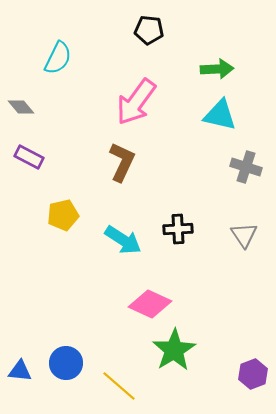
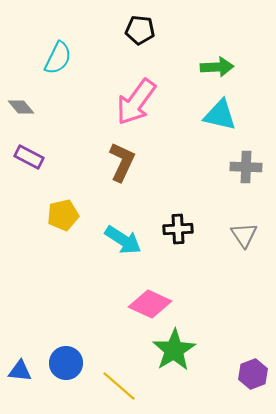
black pentagon: moved 9 px left
green arrow: moved 2 px up
gray cross: rotated 16 degrees counterclockwise
